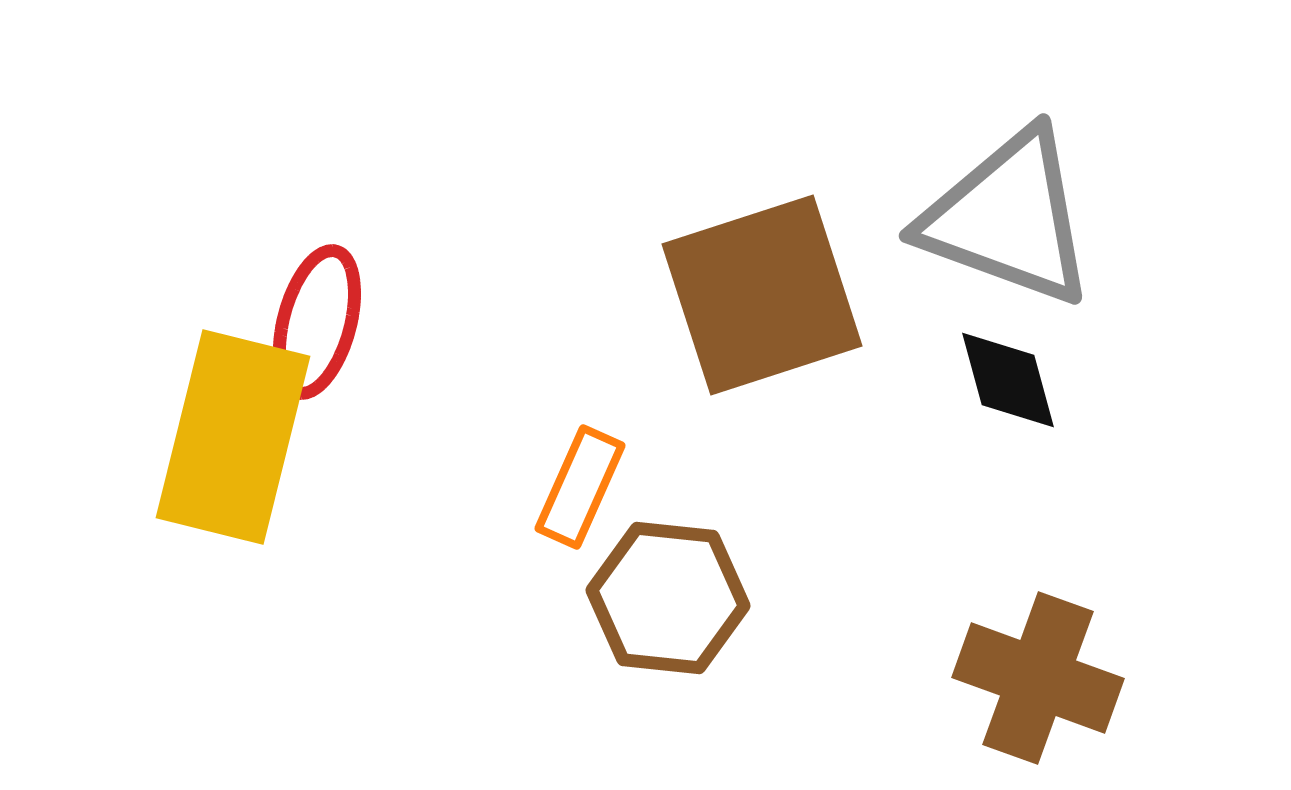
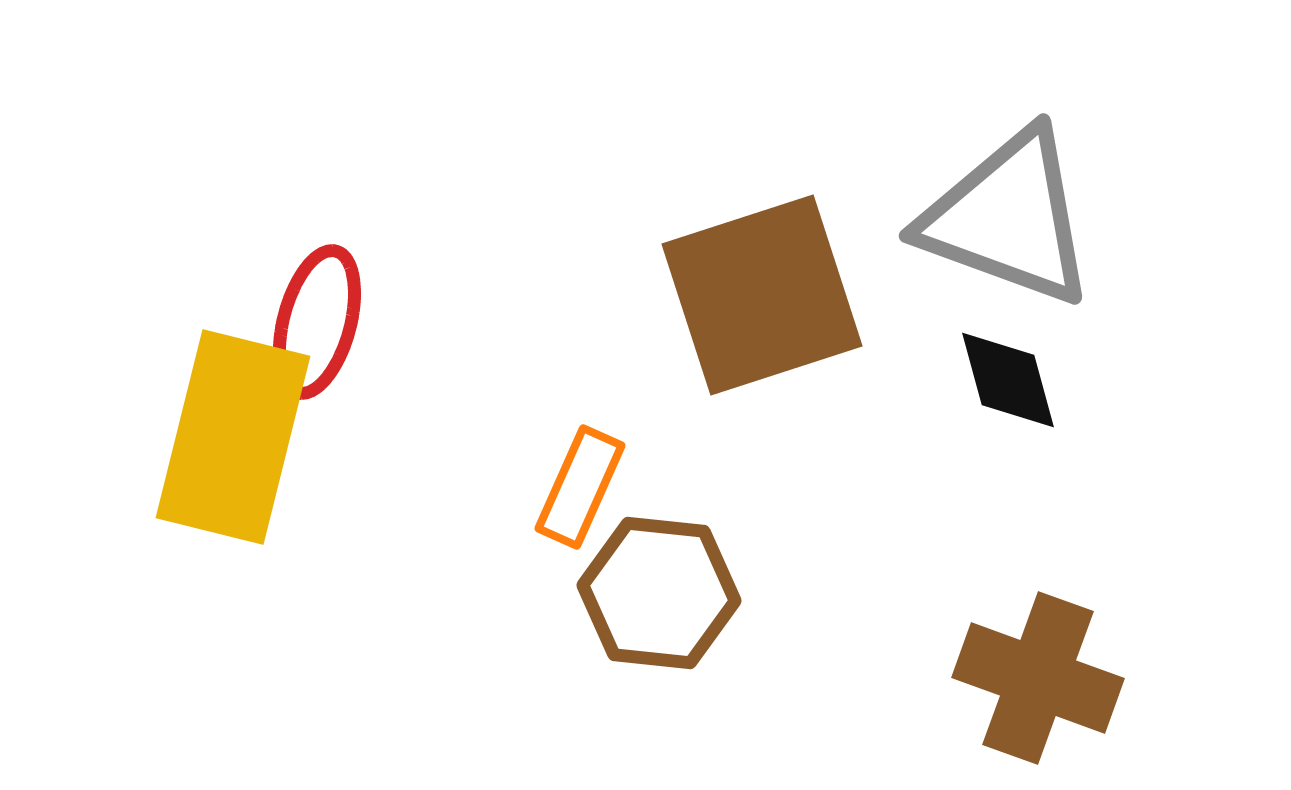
brown hexagon: moved 9 px left, 5 px up
